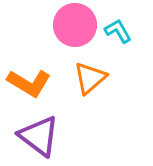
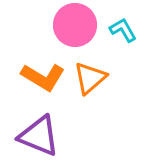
cyan L-shape: moved 5 px right, 1 px up
orange L-shape: moved 14 px right, 6 px up
purple triangle: rotated 15 degrees counterclockwise
